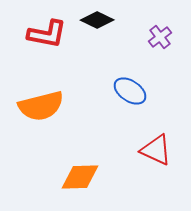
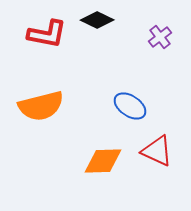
blue ellipse: moved 15 px down
red triangle: moved 1 px right, 1 px down
orange diamond: moved 23 px right, 16 px up
